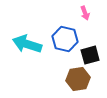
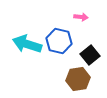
pink arrow: moved 4 px left, 4 px down; rotated 64 degrees counterclockwise
blue hexagon: moved 6 px left, 2 px down
black square: rotated 24 degrees counterclockwise
